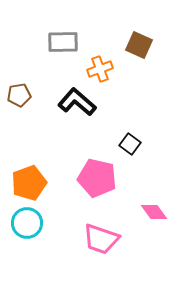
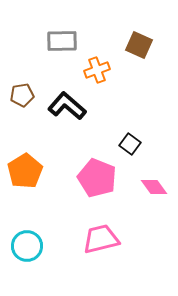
gray rectangle: moved 1 px left, 1 px up
orange cross: moved 3 px left, 1 px down
brown pentagon: moved 3 px right
black L-shape: moved 10 px left, 4 px down
pink pentagon: rotated 9 degrees clockwise
orange pentagon: moved 4 px left, 12 px up; rotated 12 degrees counterclockwise
pink diamond: moved 25 px up
cyan circle: moved 23 px down
pink trapezoid: rotated 147 degrees clockwise
